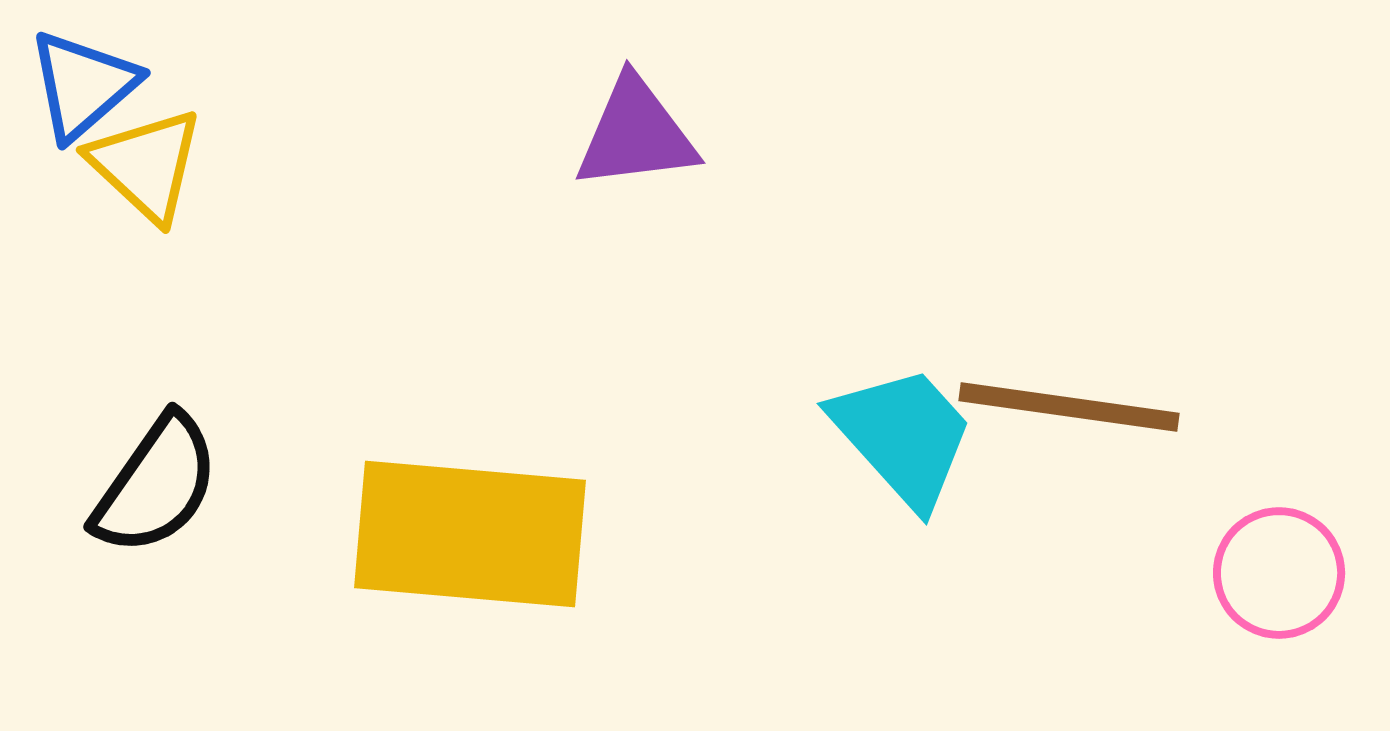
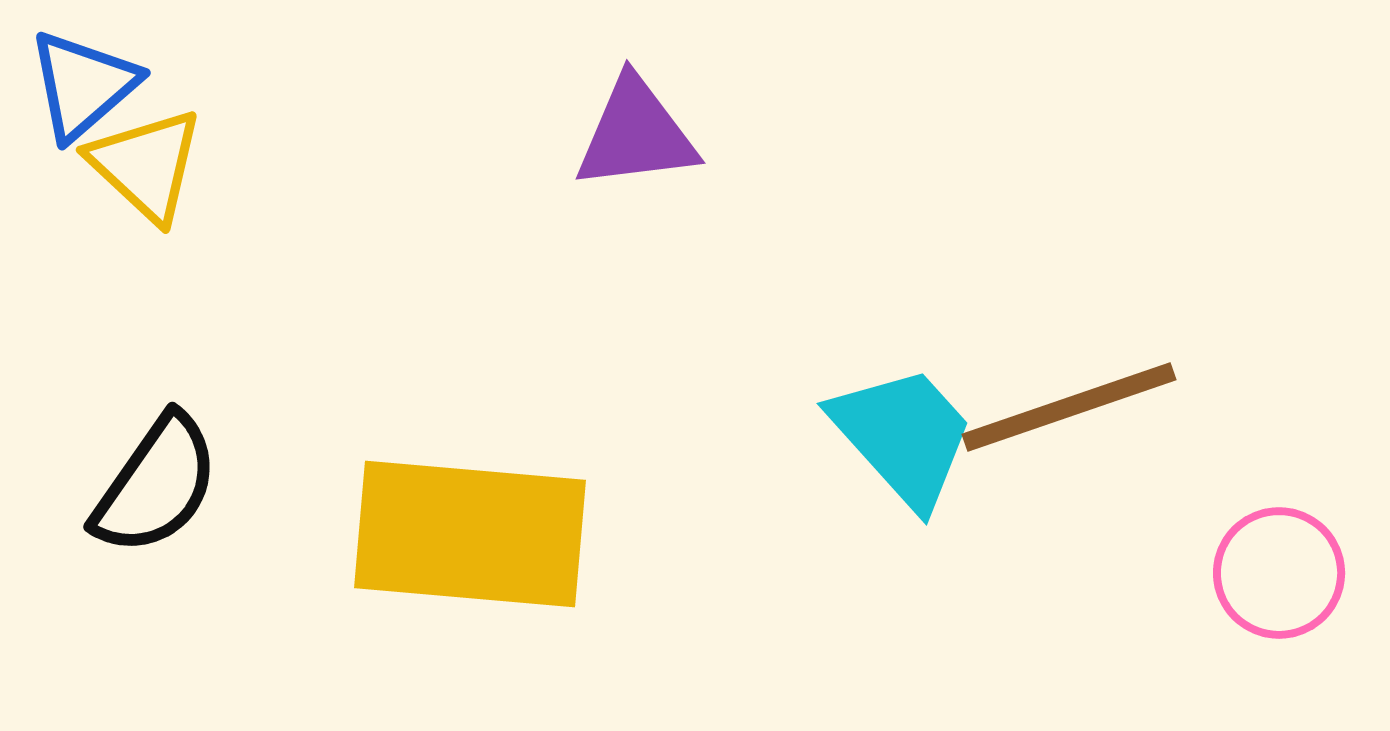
brown line: rotated 27 degrees counterclockwise
